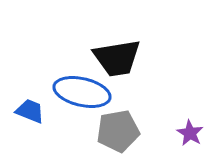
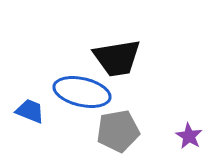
purple star: moved 1 px left, 3 px down
